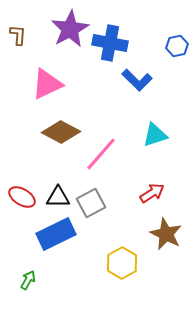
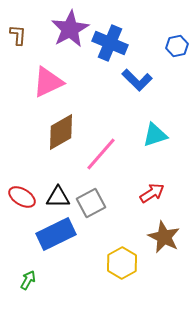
blue cross: rotated 12 degrees clockwise
pink triangle: moved 1 px right, 2 px up
brown diamond: rotated 57 degrees counterclockwise
brown star: moved 2 px left, 3 px down
